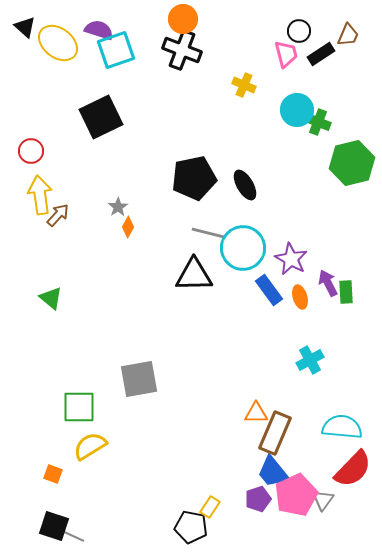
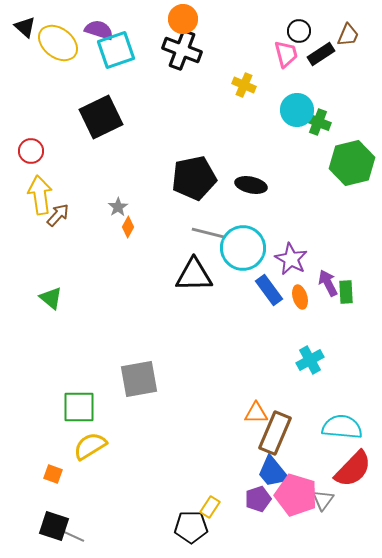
black ellipse at (245, 185): moved 6 px right; rotated 48 degrees counterclockwise
pink pentagon at (296, 495): rotated 30 degrees counterclockwise
black pentagon at (191, 527): rotated 12 degrees counterclockwise
